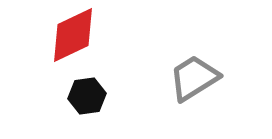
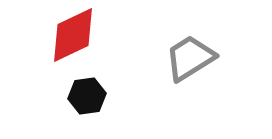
gray trapezoid: moved 4 px left, 20 px up
